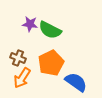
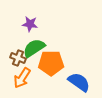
green semicircle: moved 16 px left, 18 px down; rotated 120 degrees clockwise
orange pentagon: rotated 25 degrees clockwise
blue semicircle: moved 3 px right
